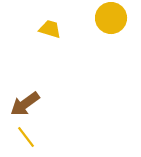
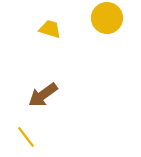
yellow circle: moved 4 px left
brown arrow: moved 18 px right, 9 px up
